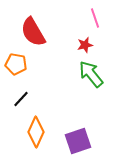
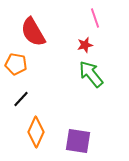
purple square: rotated 28 degrees clockwise
